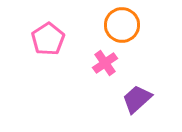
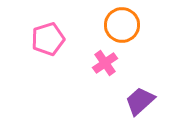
pink pentagon: rotated 16 degrees clockwise
purple trapezoid: moved 3 px right, 2 px down
